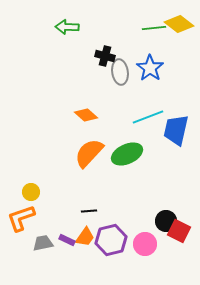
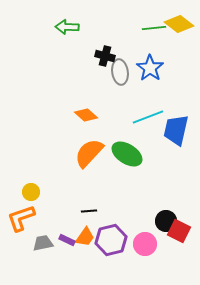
green ellipse: rotated 56 degrees clockwise
